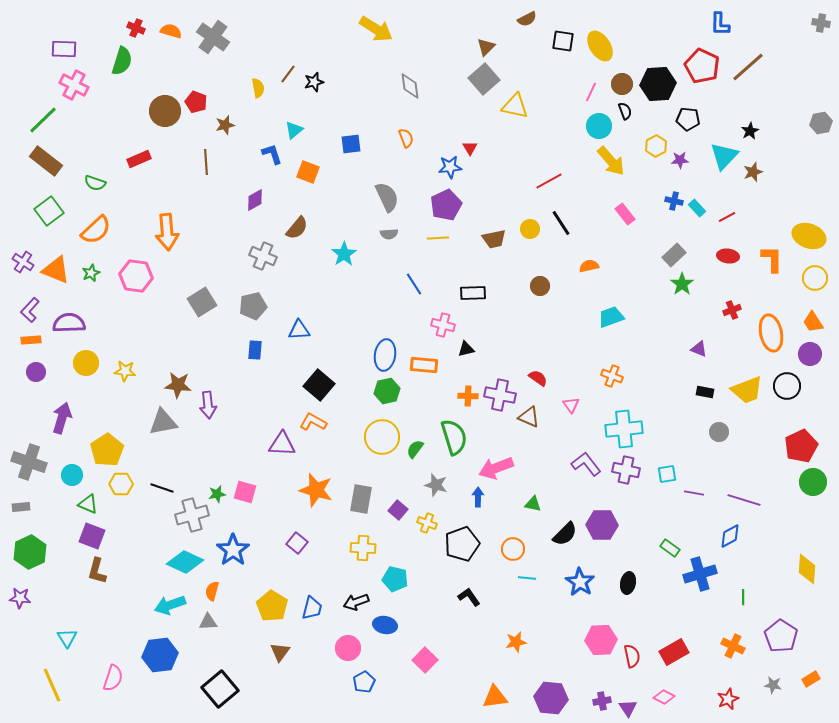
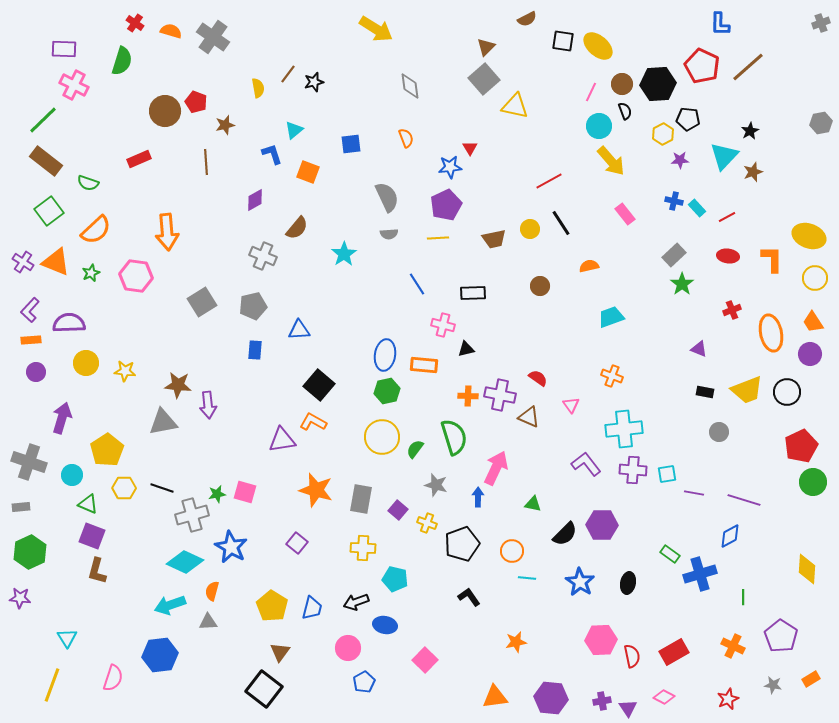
gray cross at (821, 23): rotated 30 degrees counterclockwise
red cross at (136, 28): moved 1 px left, 5 px up; rotated 12 degrees clockwise
yellow ellipse at (600, 46): moved 2 px left; rotated 16 degrees counterclockwise
yellow hexagon at (656, 146): moved 7 px right, 12 px up
green semicircle at (95, 183): moved 7 px left
orange triangle at (56, 270): moved 8 px up
blue line at (414, 284): moved 3 px right
black circle at (787, 386): moved 6 px down
purple triangle at (282, 444): moved 4 px up; rotated 12 degrees counterclockwise
pink arrow at (496, 468): rotated 136 degrees clockwise
purple cross at (626, 470): moved 7 px right; rotated 8 degrees counterclockwise
yellow hexagon at (121, 484): moved 3 px right, 4 px down
green rectangle at (670, 548): moved 6 px down
orange circle at (513, 549): moved 1 px left, 2 px down
blue star at (233, 550): moved 2 px left, 3 px up; rotated 8 degrees counterclockwise
yellow line at (52, 685): rotated 44 degrees clockwise
black square at (220, 689): moved 44 px right; rotated 12 degrees counterclockwise
